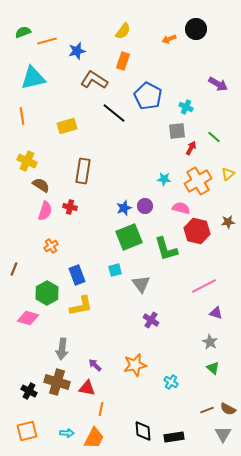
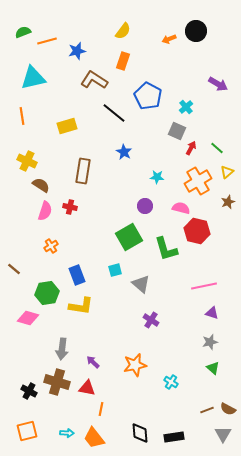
black circle at (196, 29): moved 2 px down
cyan cross at (186, 107): rotated 24 degrees clockwise
gray square at (177, 131): rotated 30 degrees clockwise
green line at (214, 137): moved 3 px right, 11 px down
yellow triangle at (228, 174): moved 1 px left, 2 px up
cyan star at (164, 179): moved 7 px left, 2 px up
blue star at (124, 208): moved 56 px up; rotated 21 degrees counterclockwise
brown star at (228, 222): moved 20 px up; rotated 16 degrees counterclockwise
green square at (129, 237): rotated 8 degrees counterclockwise
brown line at (14, 269): rotated 72 degrees counterclockwise
gray triangle at (141, 284): rotated 12 degrees counterclockwise
pink line at (204, 286): rotated 15 degrees clockwise
green hexagon at (47, 293): rotated 20 degrees clockwise
yellow L-shape at (81, 306): rotated 20 degrees clockwise
purple triangle at (216, 313): moved 4 px left
gray star at (210, 342): rotated 28 degrees clockwise
purple arrow at (95, 365): moved 2 px left, 3 px up
black diamond at (143, 431): moved 3 px left, 2 px down
orange trapezoid at (94, 438): rotated 115 degrees clockwise
